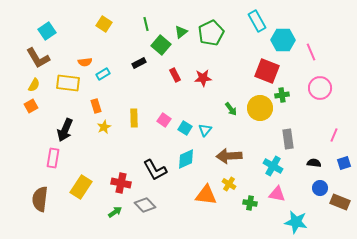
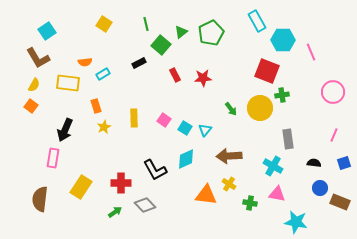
pink circle at (320, 88): moved 13 px right, 4 px down
orange square at (31, 106): rotated 24 degrees counterclockwise
red cross at (121, 183): rotated 12 degrees counterclockwise
